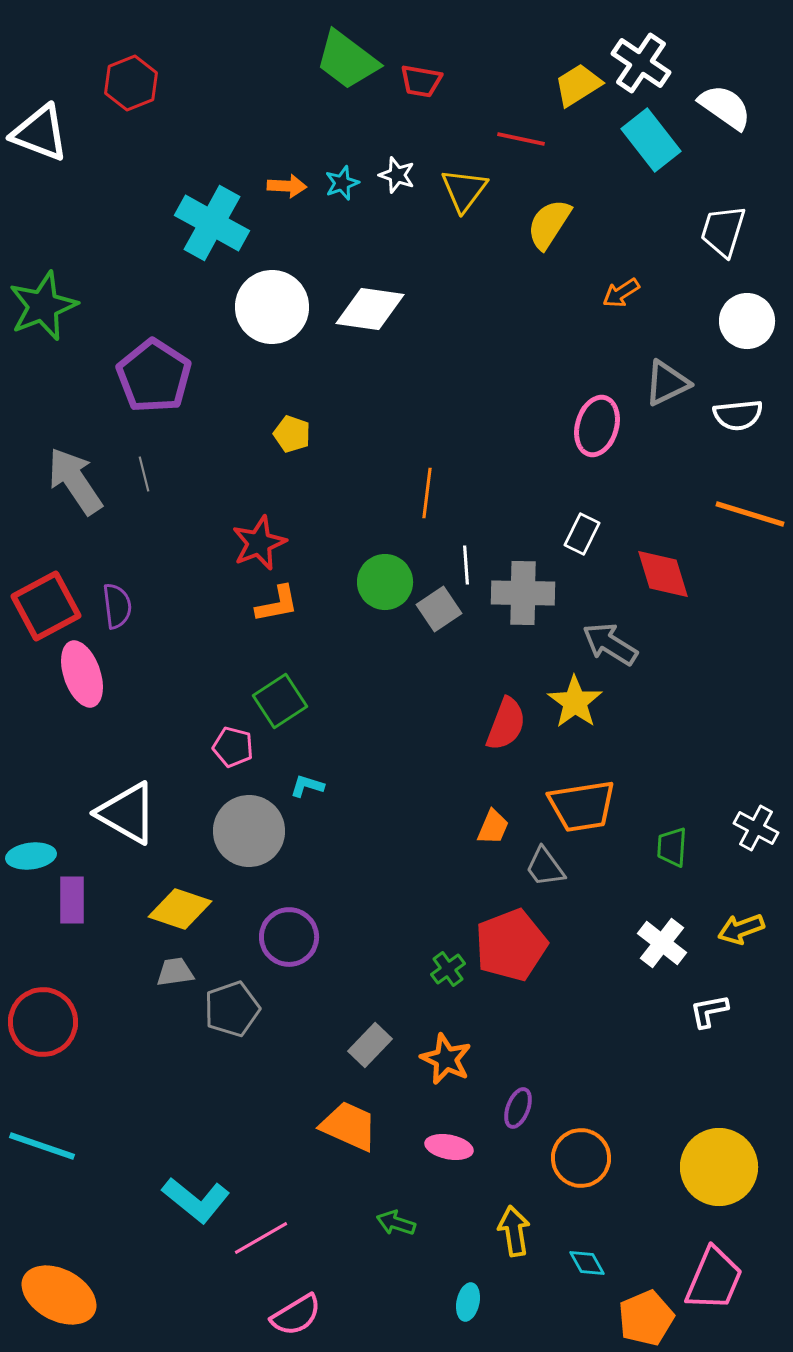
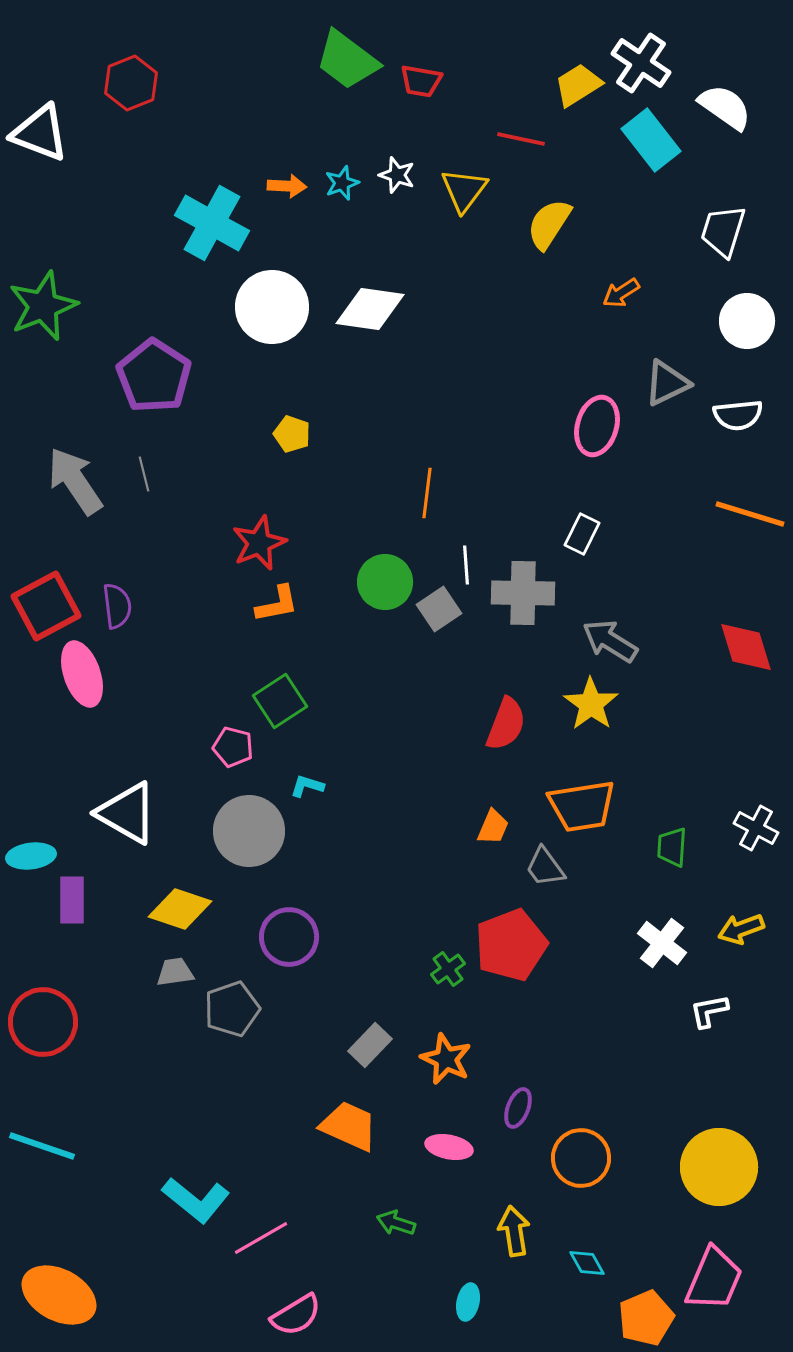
red diamond at (663, 574): moved 83 px right, 73 px down
gray arrow at (610, 644): moved 3 px up
yellow star at (575, 702): moved 16 px right, 2 px down
